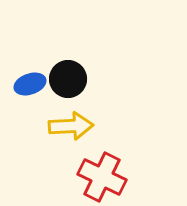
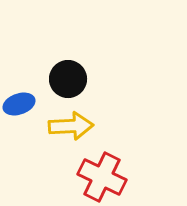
blue ellipse: moved 11 px left, 20 px down
